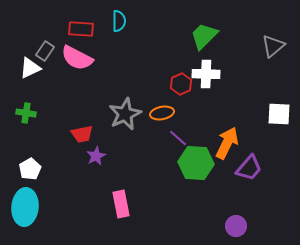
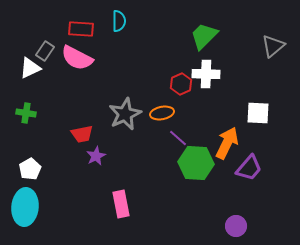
white square: moved 21 px left, 1 px up
